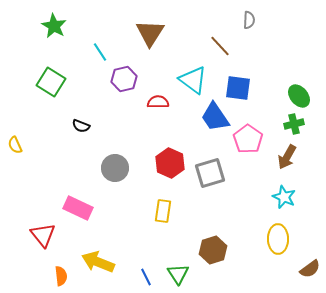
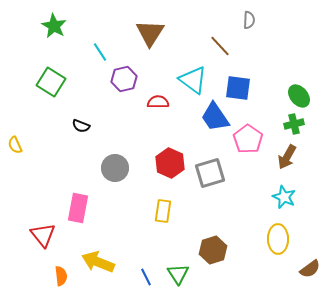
pink rectangle: rotated 76 degrees clockwise
